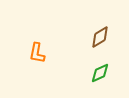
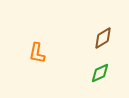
brown diamond: moved 3 px right, 1 px down
